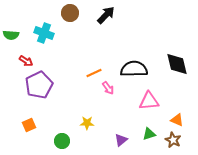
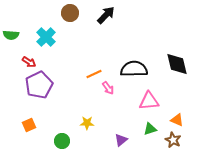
cyan cross: moved 2 px right, 4 px down; rotated 24 degrees clockwise
red arrow: moved 3 px right, 1 px down
orange line: moved 1 px down
green triangle: moved 1 px right, 5 px up
